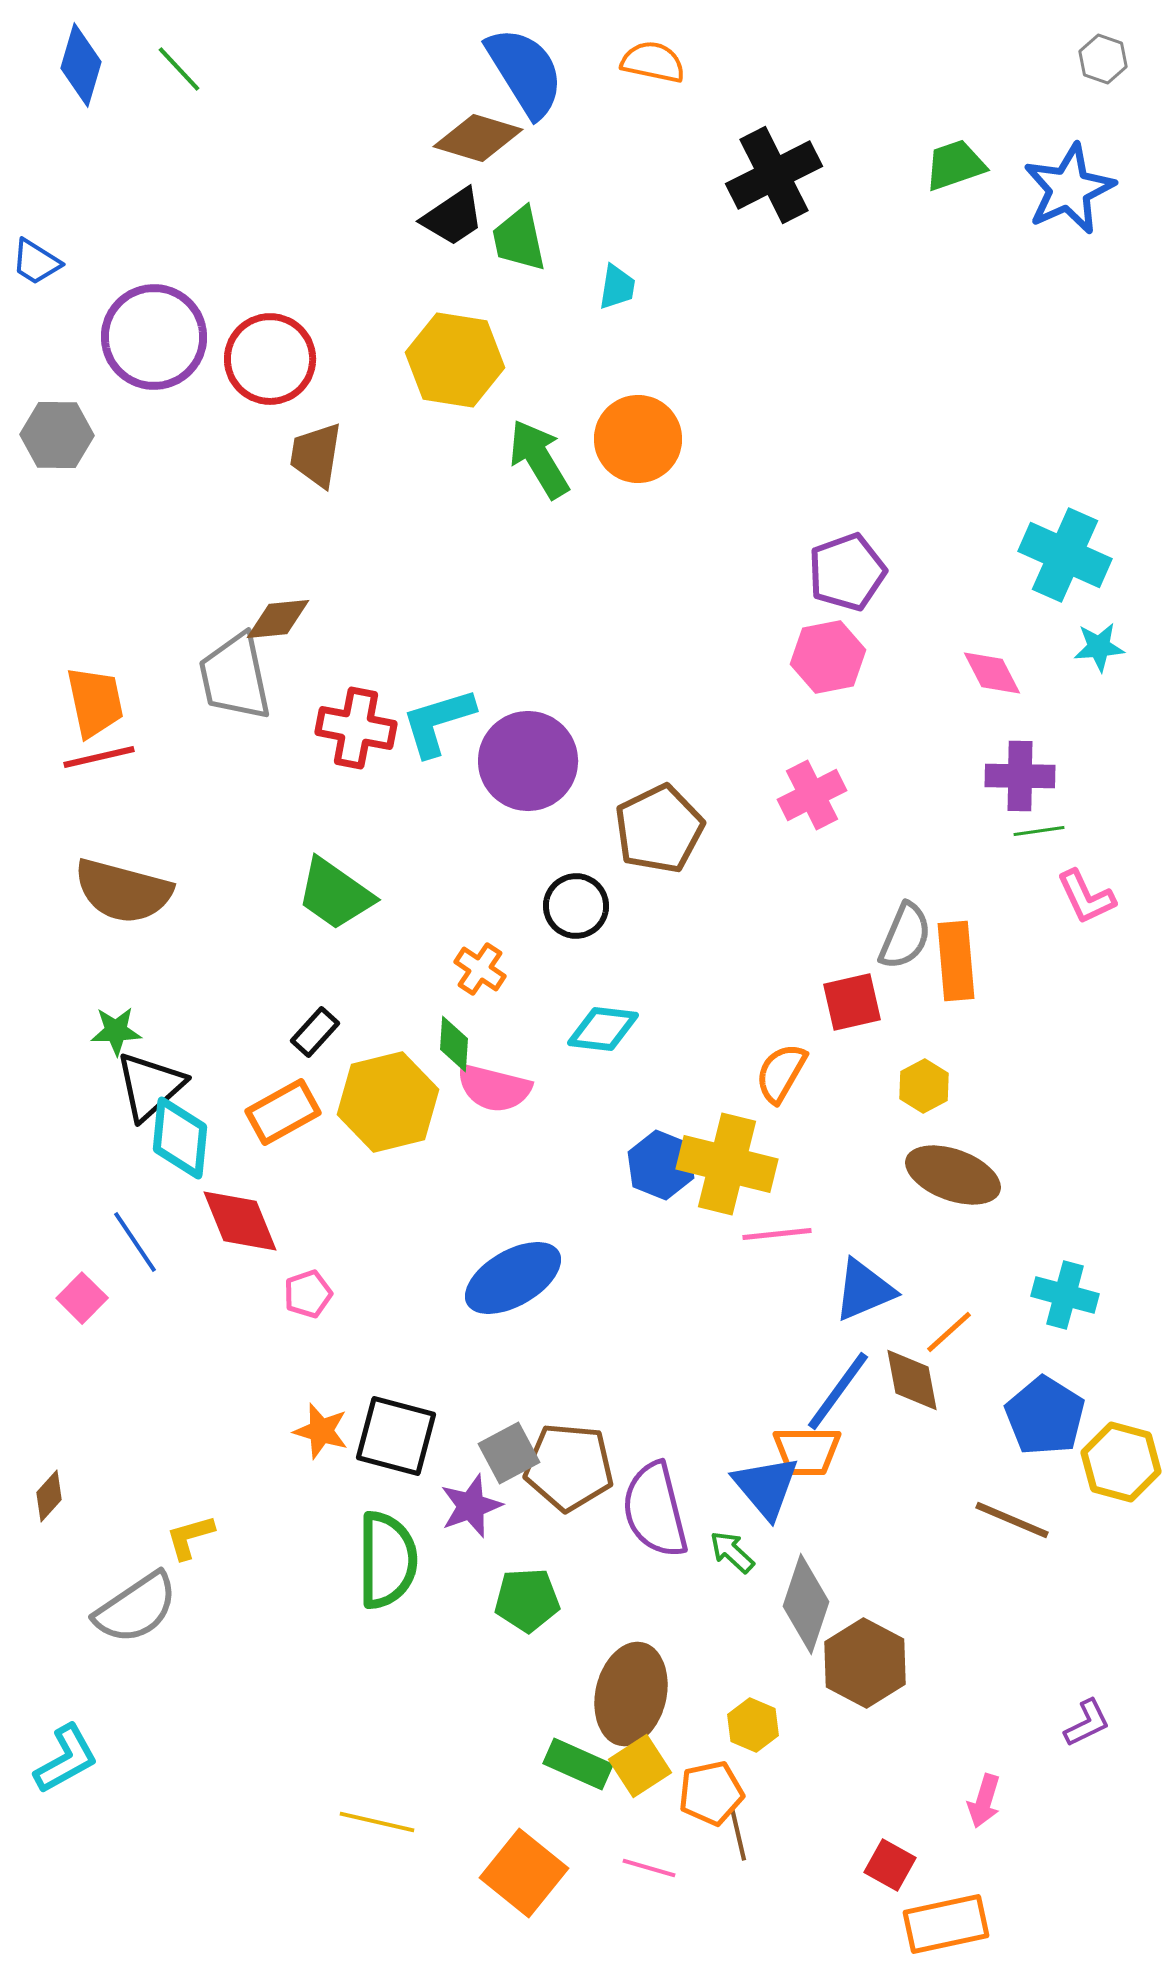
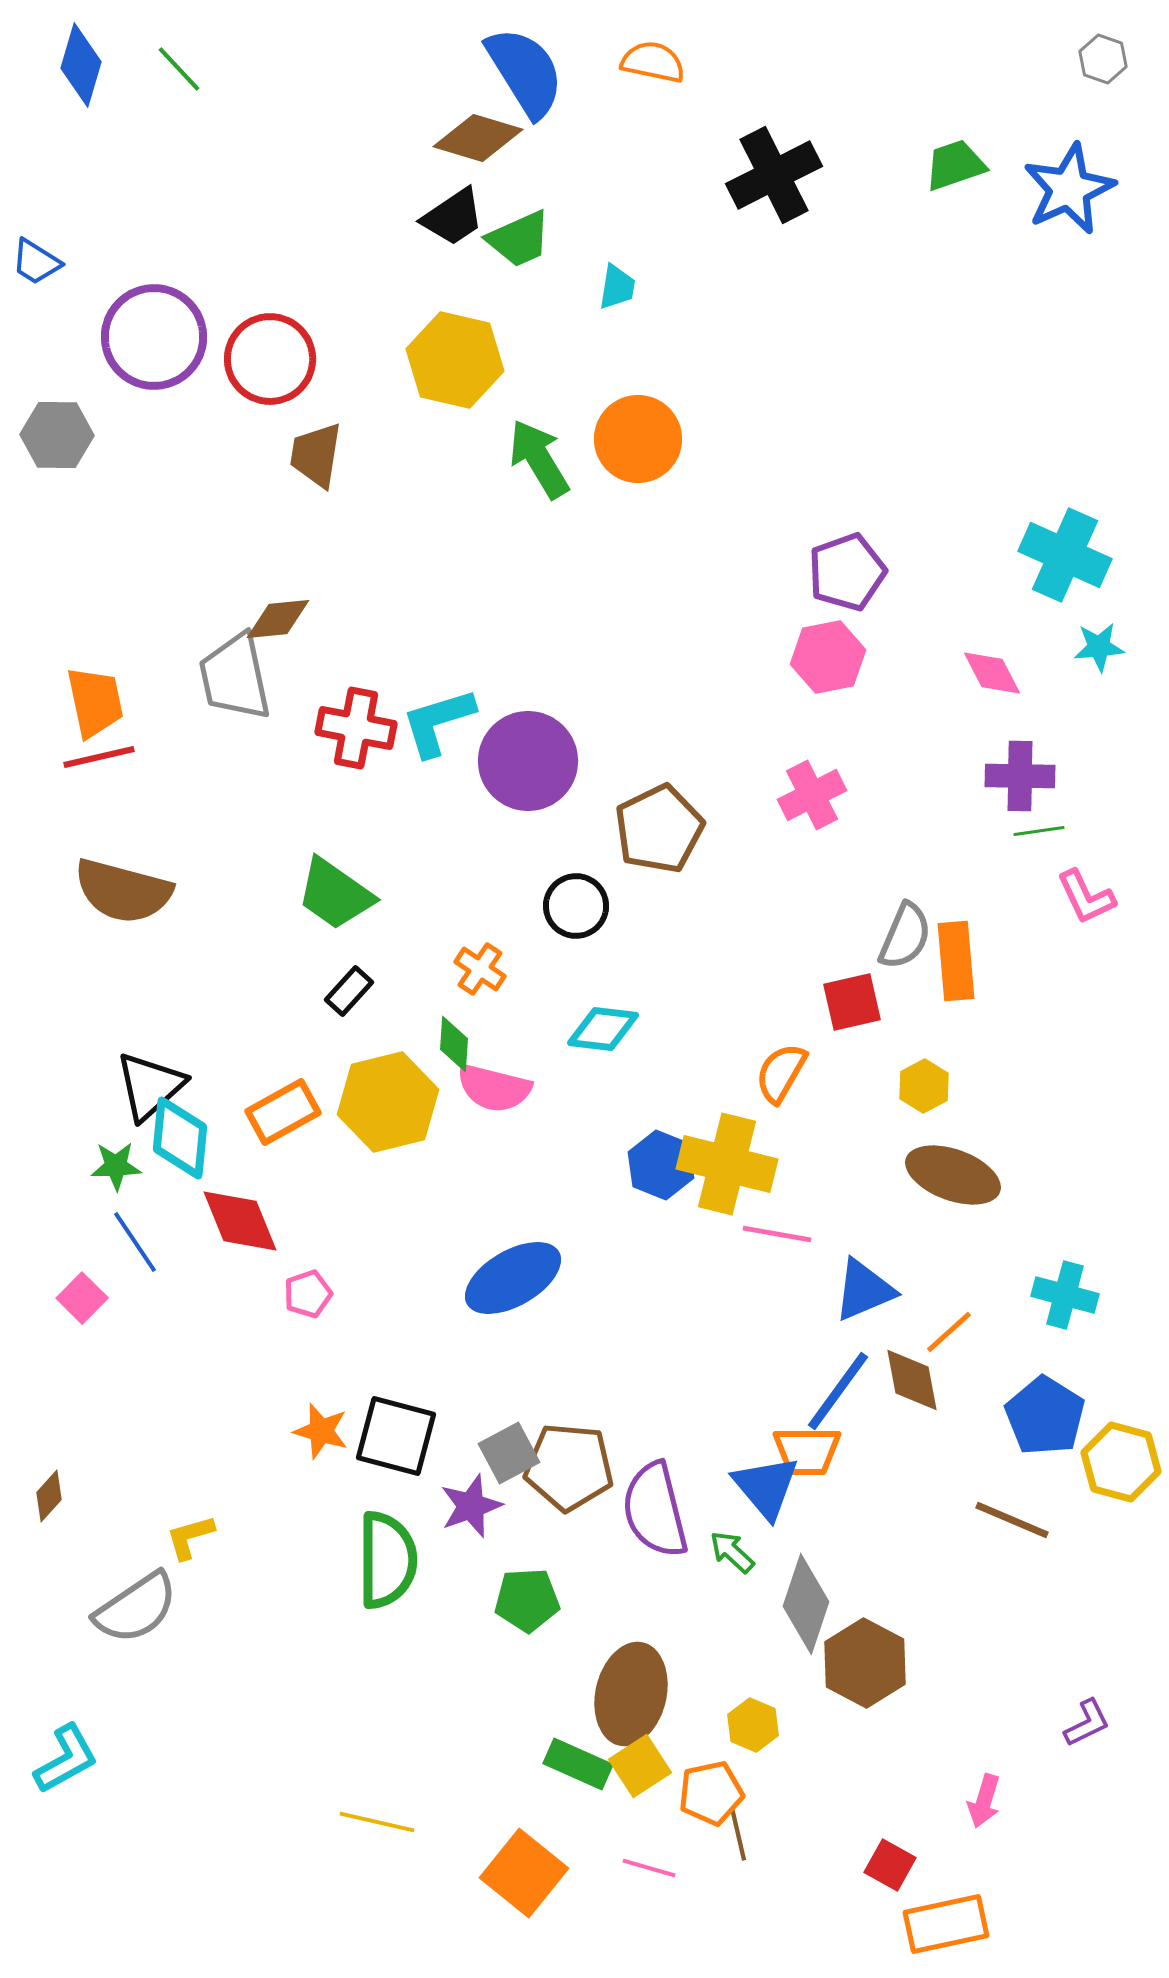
green trapezoid at (519, 239): rotated 102 degrees counterclockwise
yellow hexagon at (455, 360): rotated 4 degrees clockwise
green star at (116, 1031): moved 135 px down
black rectangle at (315, 1032): moved 34 px right, 41 px up
pink line at (777, 1234): rotated 16 degrees clockwise
